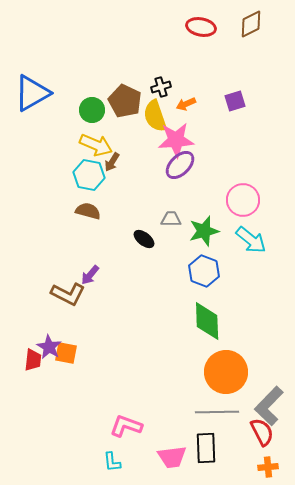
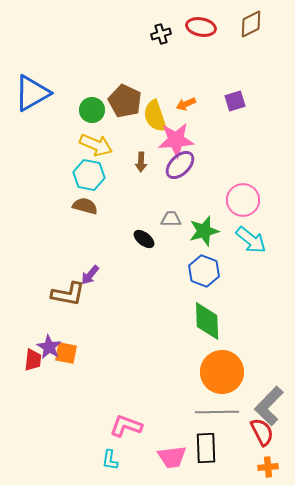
black cross: moved 53 px up
brown arrow: moved 29 px right; rotated 30 degrees counterclockwise
brown semicircle: moved 3 px left, 5 px up
brown L-shape: rotated 16 degrees counterclockwise
orange circle: moved 4 px left
cyan L-shape: moved 2 px left, 2 px up; rotated 15 degrees clockwise
